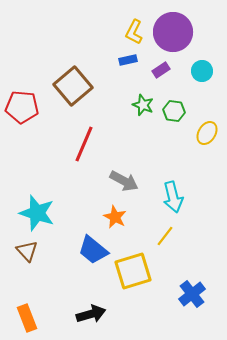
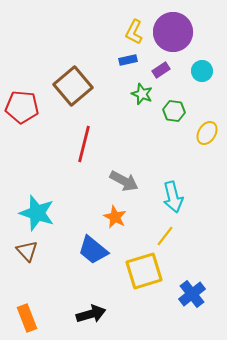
green star: moved 1 px left, 11 px up
red line: rotated 9 degrees counterclockwise
yellow square: moved 11 px right
